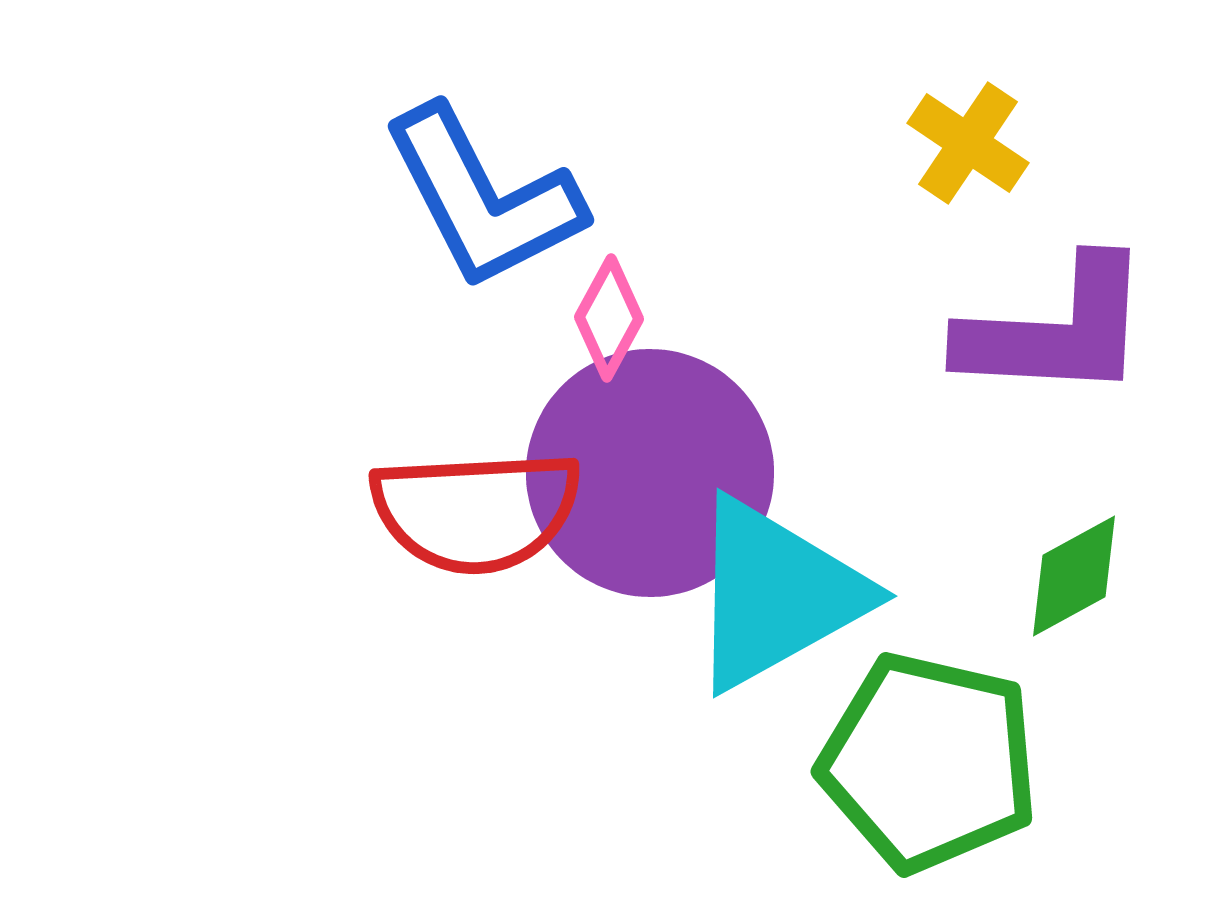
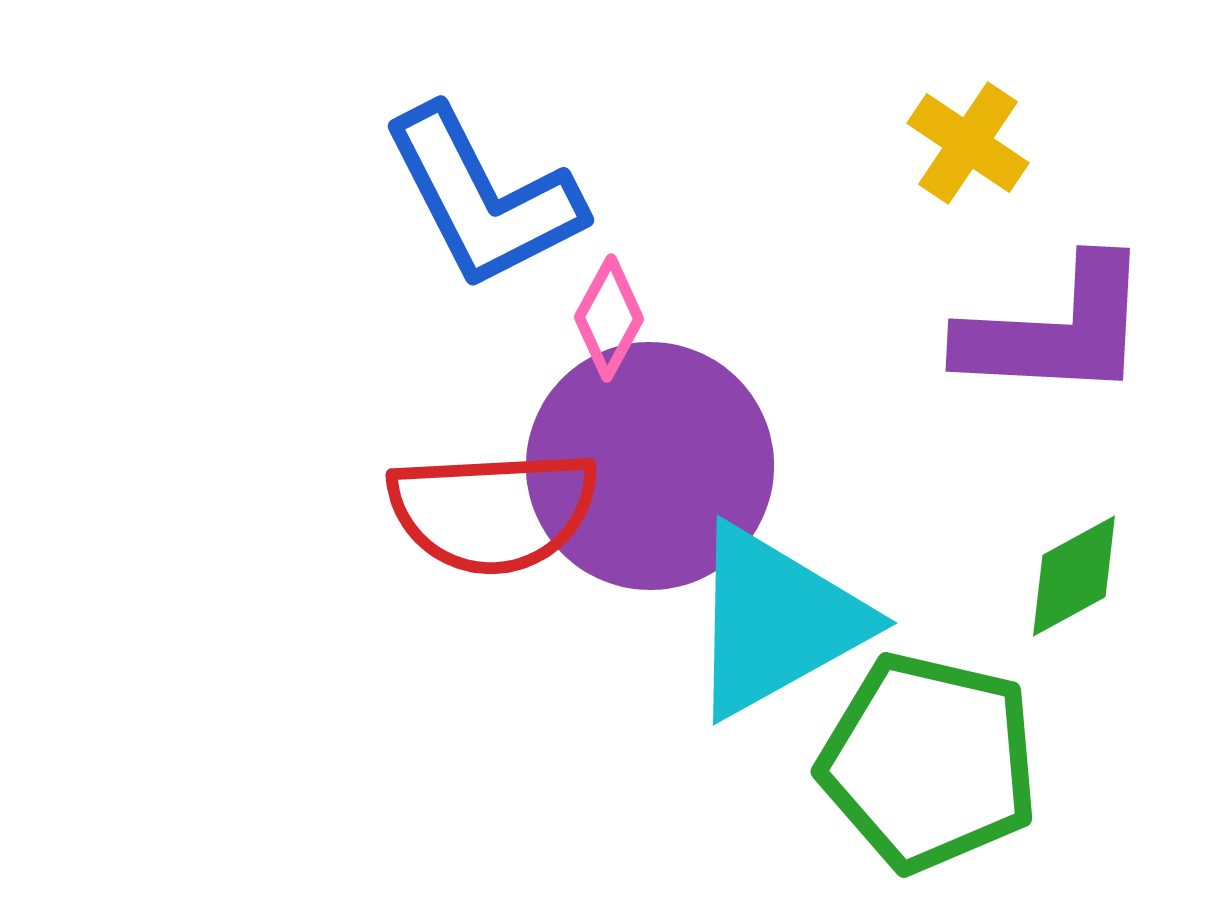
purple circle: moved 7 px up
red semicircle: moved 17 px right
cyan triangle: moved 27 px down
